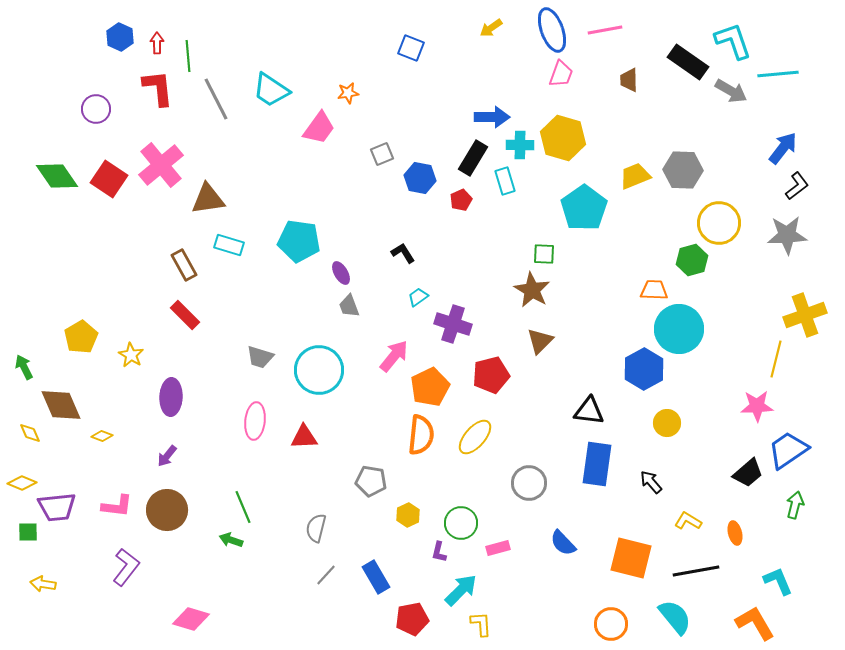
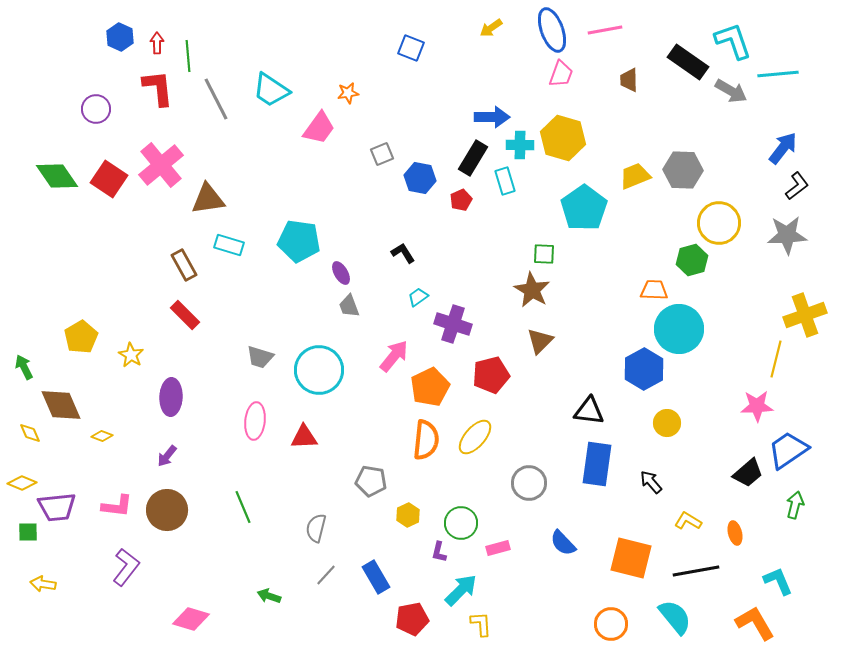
orange semicircle at (421, 435): moved 5 px right, 5 px down
green arrow at (231, 540): moved 38 px right, 56 px down
